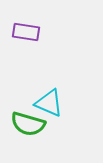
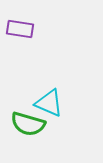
purple rectangle: moved 6 px left, 3 px up
